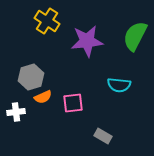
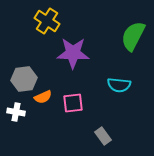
green semicircle: moved 2 px left
purple star: moved 14 px left, 12 px down; rotated 8 degrees clockwise
gray hexagon: moved 7 px left, 2 px down; rotated 10 degrees clockwise
white cross: rotated 18 degrees clockwise
gray rectangle: rotated 24 degrees clockwise
